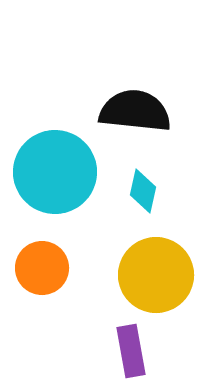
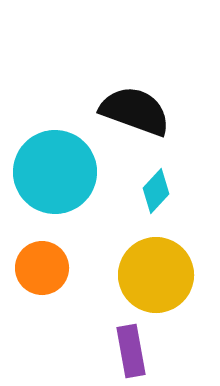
black semicircle: rotated 14 degrees clockwise
cyan diamond: moved 13 px right; rotated 30 degrees clockwise
